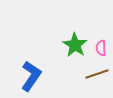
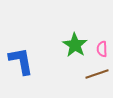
pink semicircle: moved 1 px right, 1 px down
blue L-shape: moved 10 px left, 15 px up; rotated 44 degrees counterclockwise
